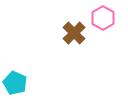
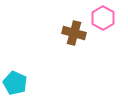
brown cross: rotated 30 degrees counterclockwise
